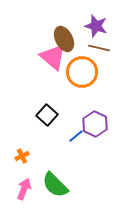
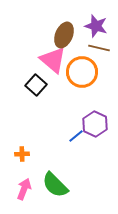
brown ellipse: moved 4 px up; rotated 50 degrees clockwise
pink triangle: moved 3 px down
black square: moved 11 px left, 30 px up
orange cross: moved 2 px up; rotated 24 degrees clockwise
